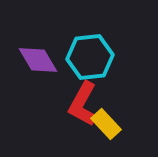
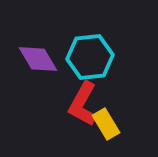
purple diamond: moved 1 px up
yellow rectangle: rotated 12 degrees clockwise
